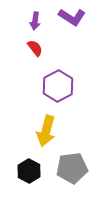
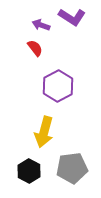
purple arrow: moved 6 px right, 4 px down; rotated 102 degrees clockwise
yellow arrow: moved 2 px left, 1 px down
